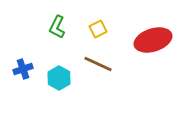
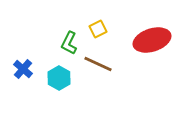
green L-shape: moved 12 px right, 16 px down
red ellipse: moved 1 px left
blue cross: rotated 30 degrees counterclockwise
